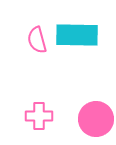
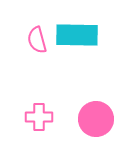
pink cross: moved 1 px down
